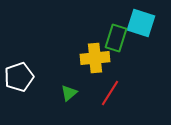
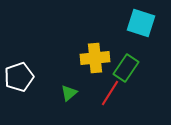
green rectangle: moved 10 px right, 30 px down; rotated 16 degrees clockwise
